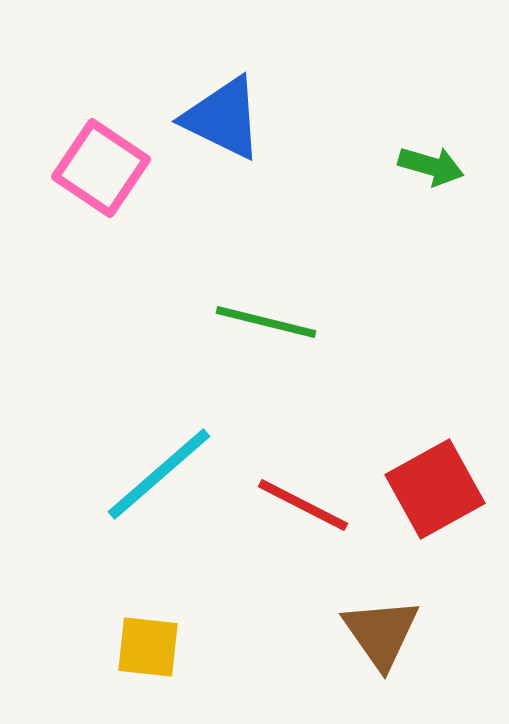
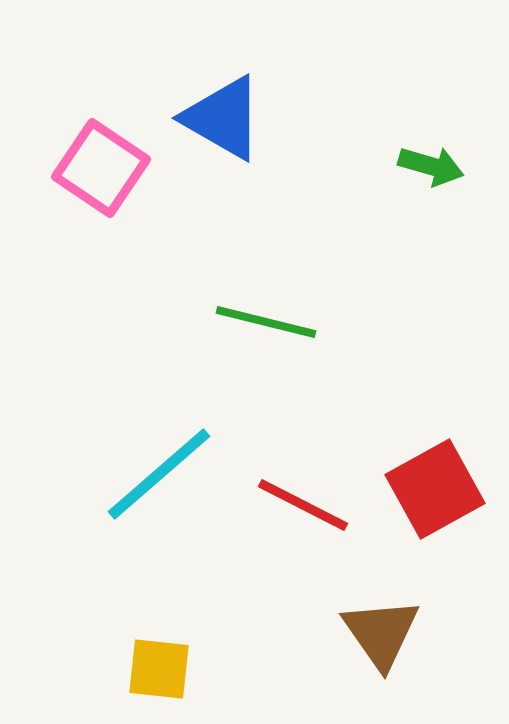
blue triangle: rotated 4 degrees clockwise
yellow square: moved 11 px right, 22 px down
